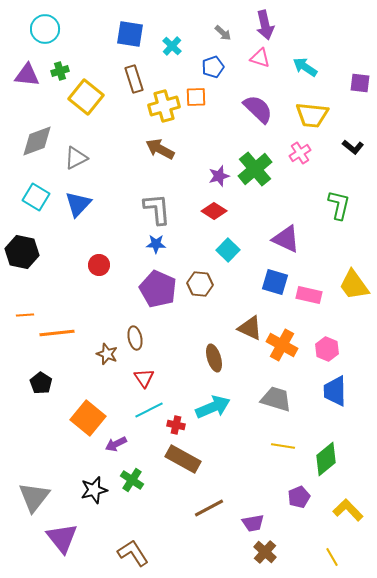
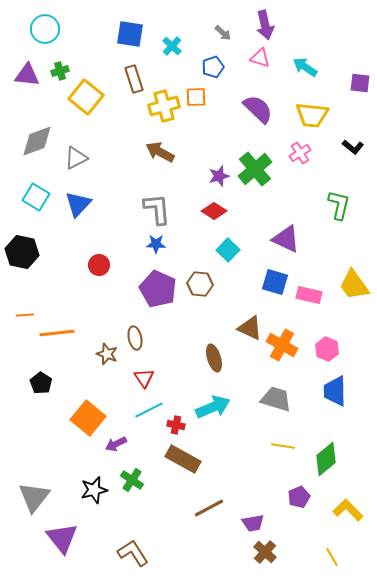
brown arrow at (160, 149): moved 3 px down
